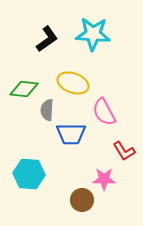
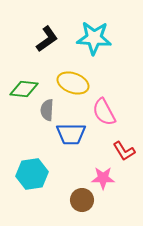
cyan star: moved 1 px right, 4 px down
cyan hexagon: moved 3 px right; rotated 12 degrees counterclockwise
pink star: moved 1 px left, 1 px up
